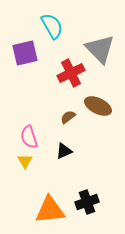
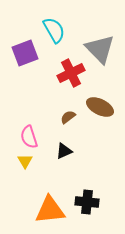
cyan semicircle: moved 2 px right, 4 px down
purple square: rotated 8 degrees counterclockwise
brown ellipse: moved 2 px right, 1 px down
black cross: rotated 25 degrees clockwise
